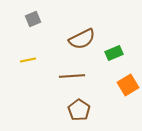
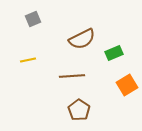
orange square: moved 1 px left
